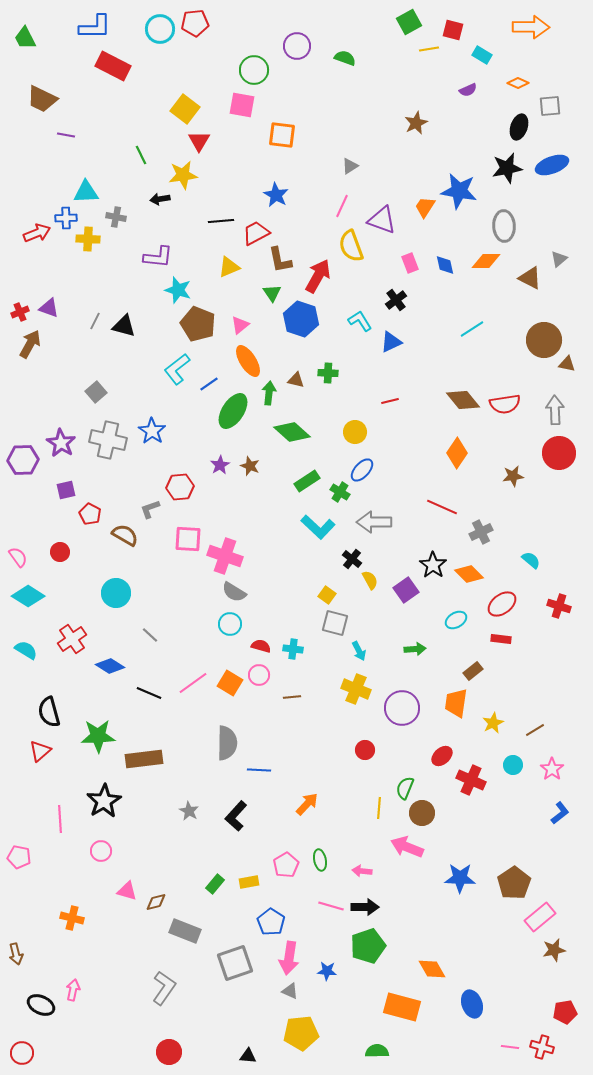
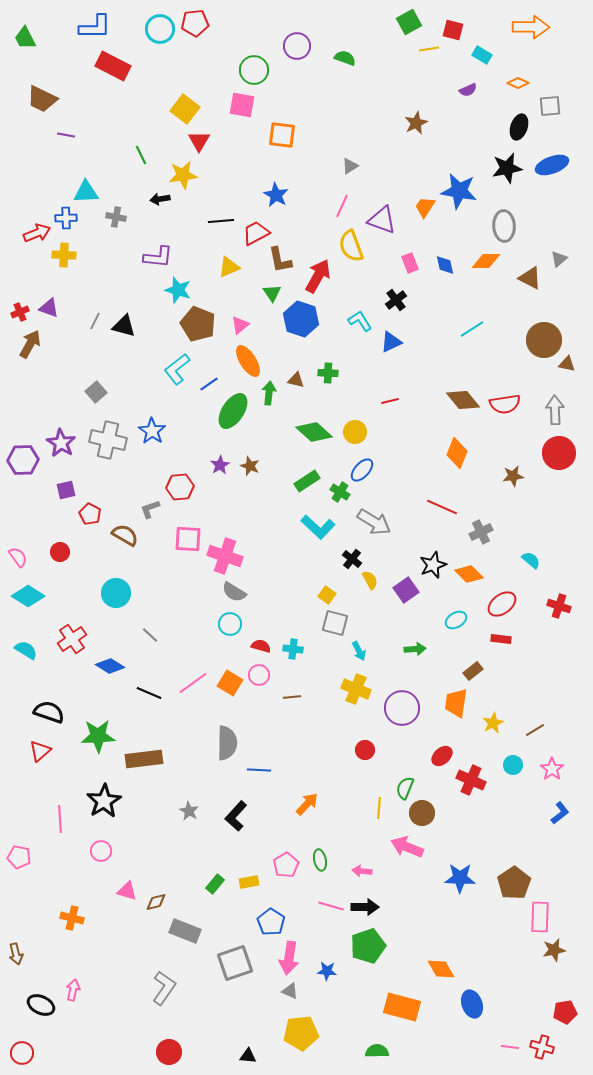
yellow cross at (88, 239): moved 24 px left, 16 px down
green diamond at (292, 432): moved 22 px right
orange diamond at (457, 453): rotated 12 degrees counterclockwise
gray arrow at (374, 522): rotated 148 degrees counterclockwise
black star at (433, 565): rotated 16 degrees clockwise
black semicircle at (49, 712): rotated 124 degrees clockwise
pink rectangle at (540, 917): rotated 48 degrees counterclockwise
orange diamond at (432, 969): moved 9 px right
